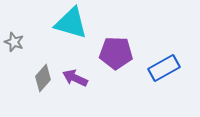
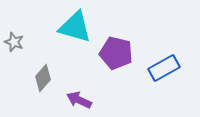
cyan triangle: moved 4 px right, 4 px down
purple pentagon: rotated 12 degrees clockwise
purple arrow: moved 4 px right, 22 px down
